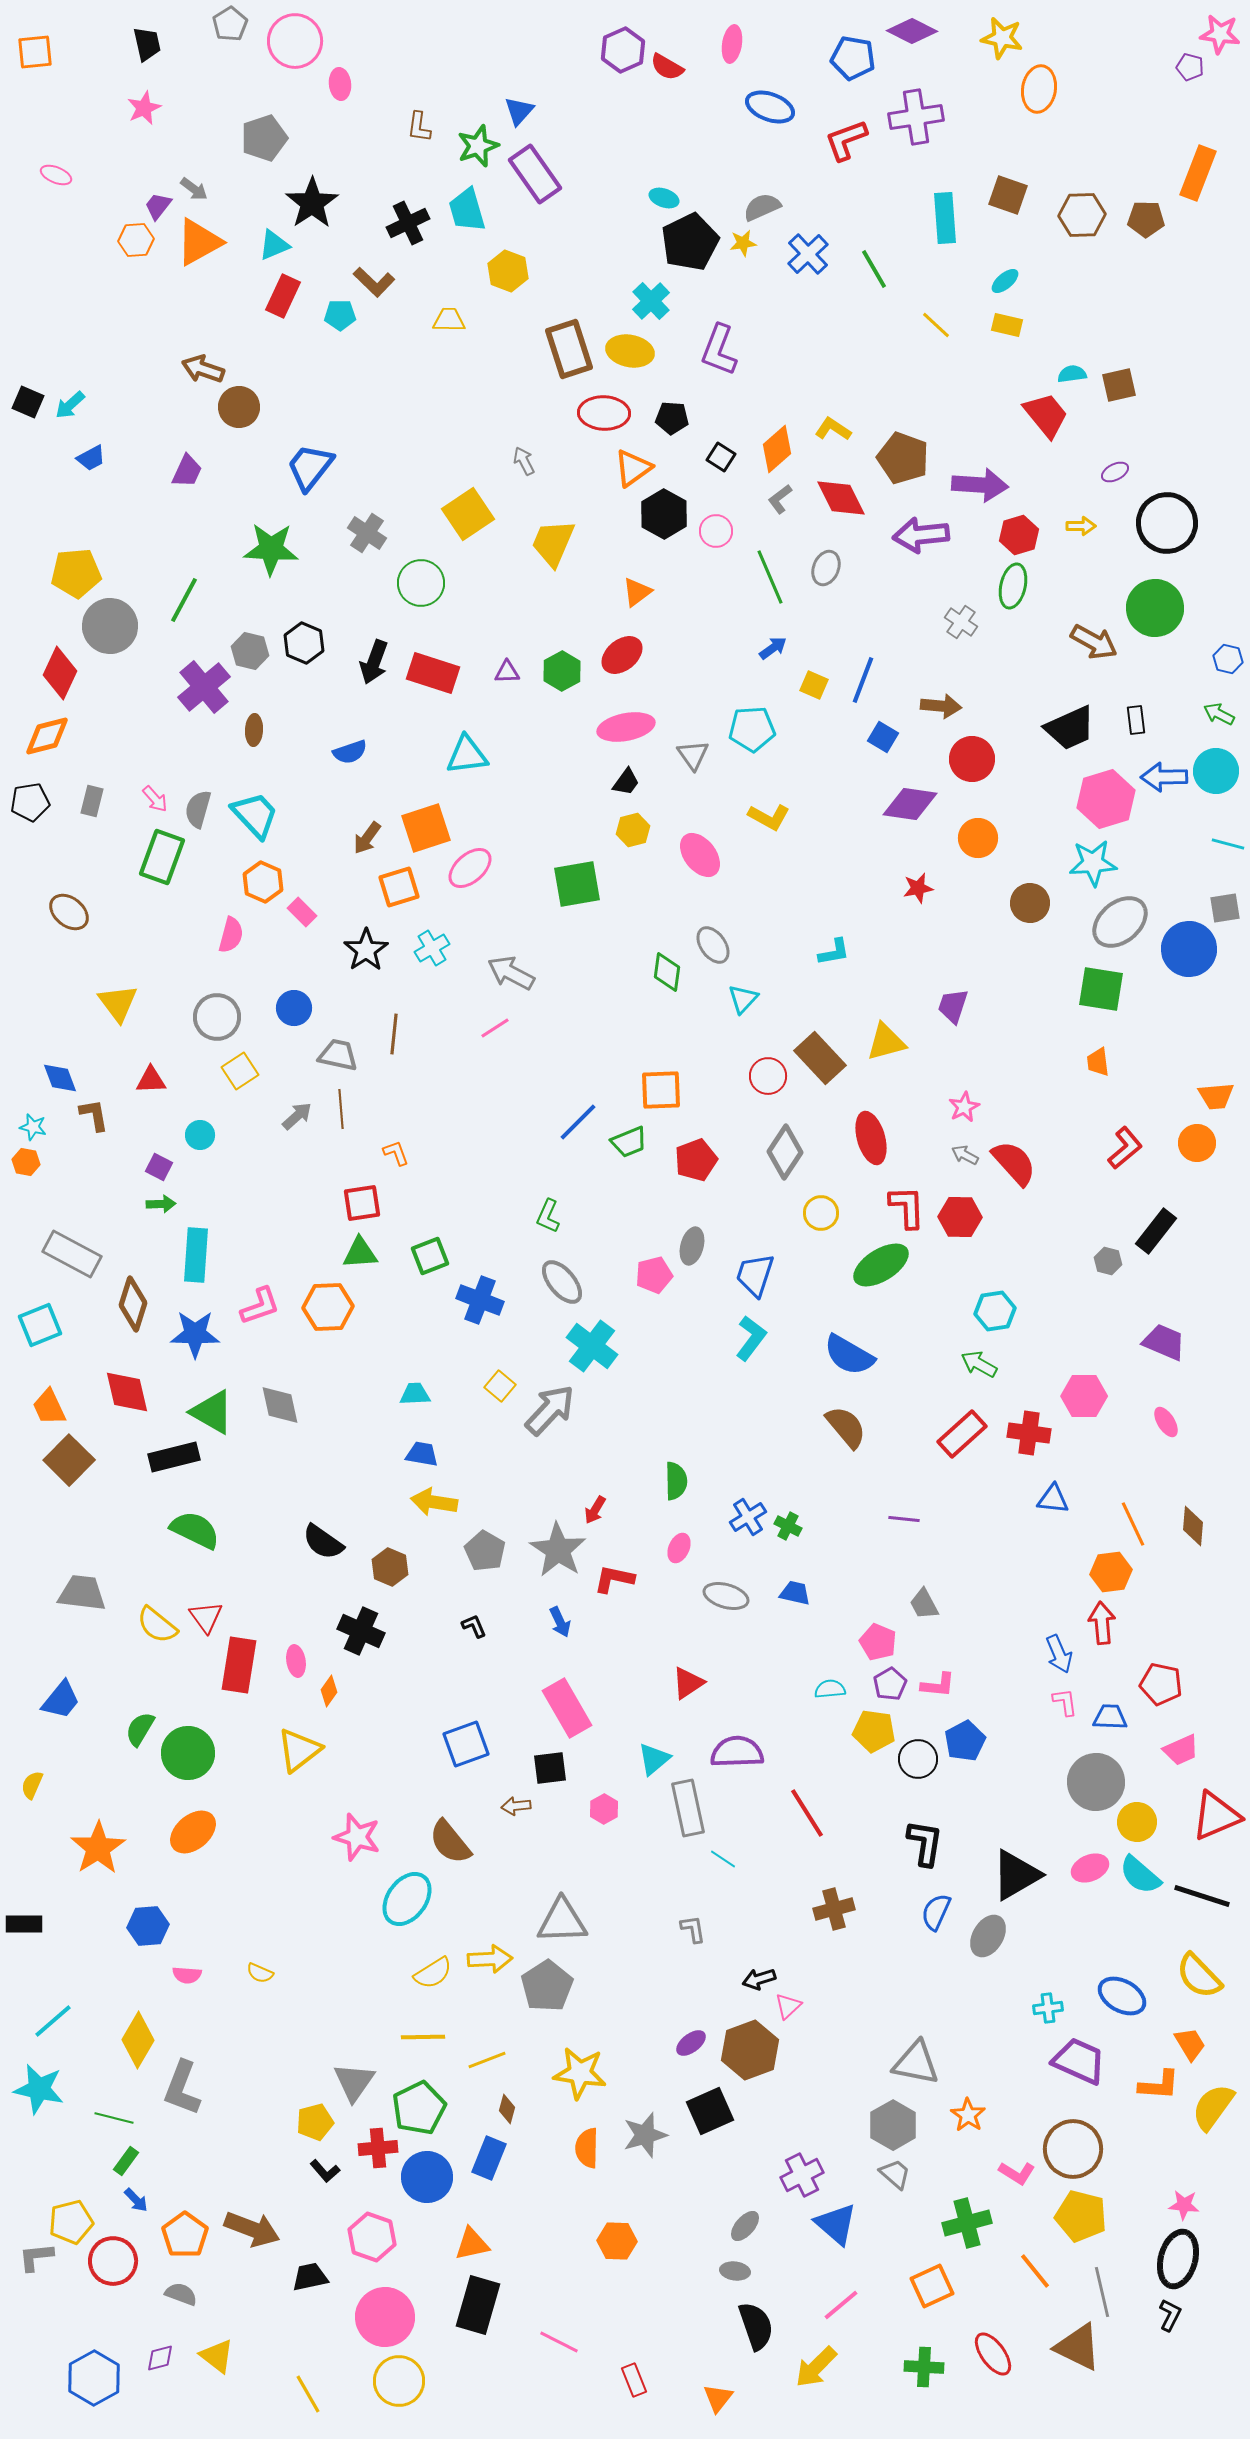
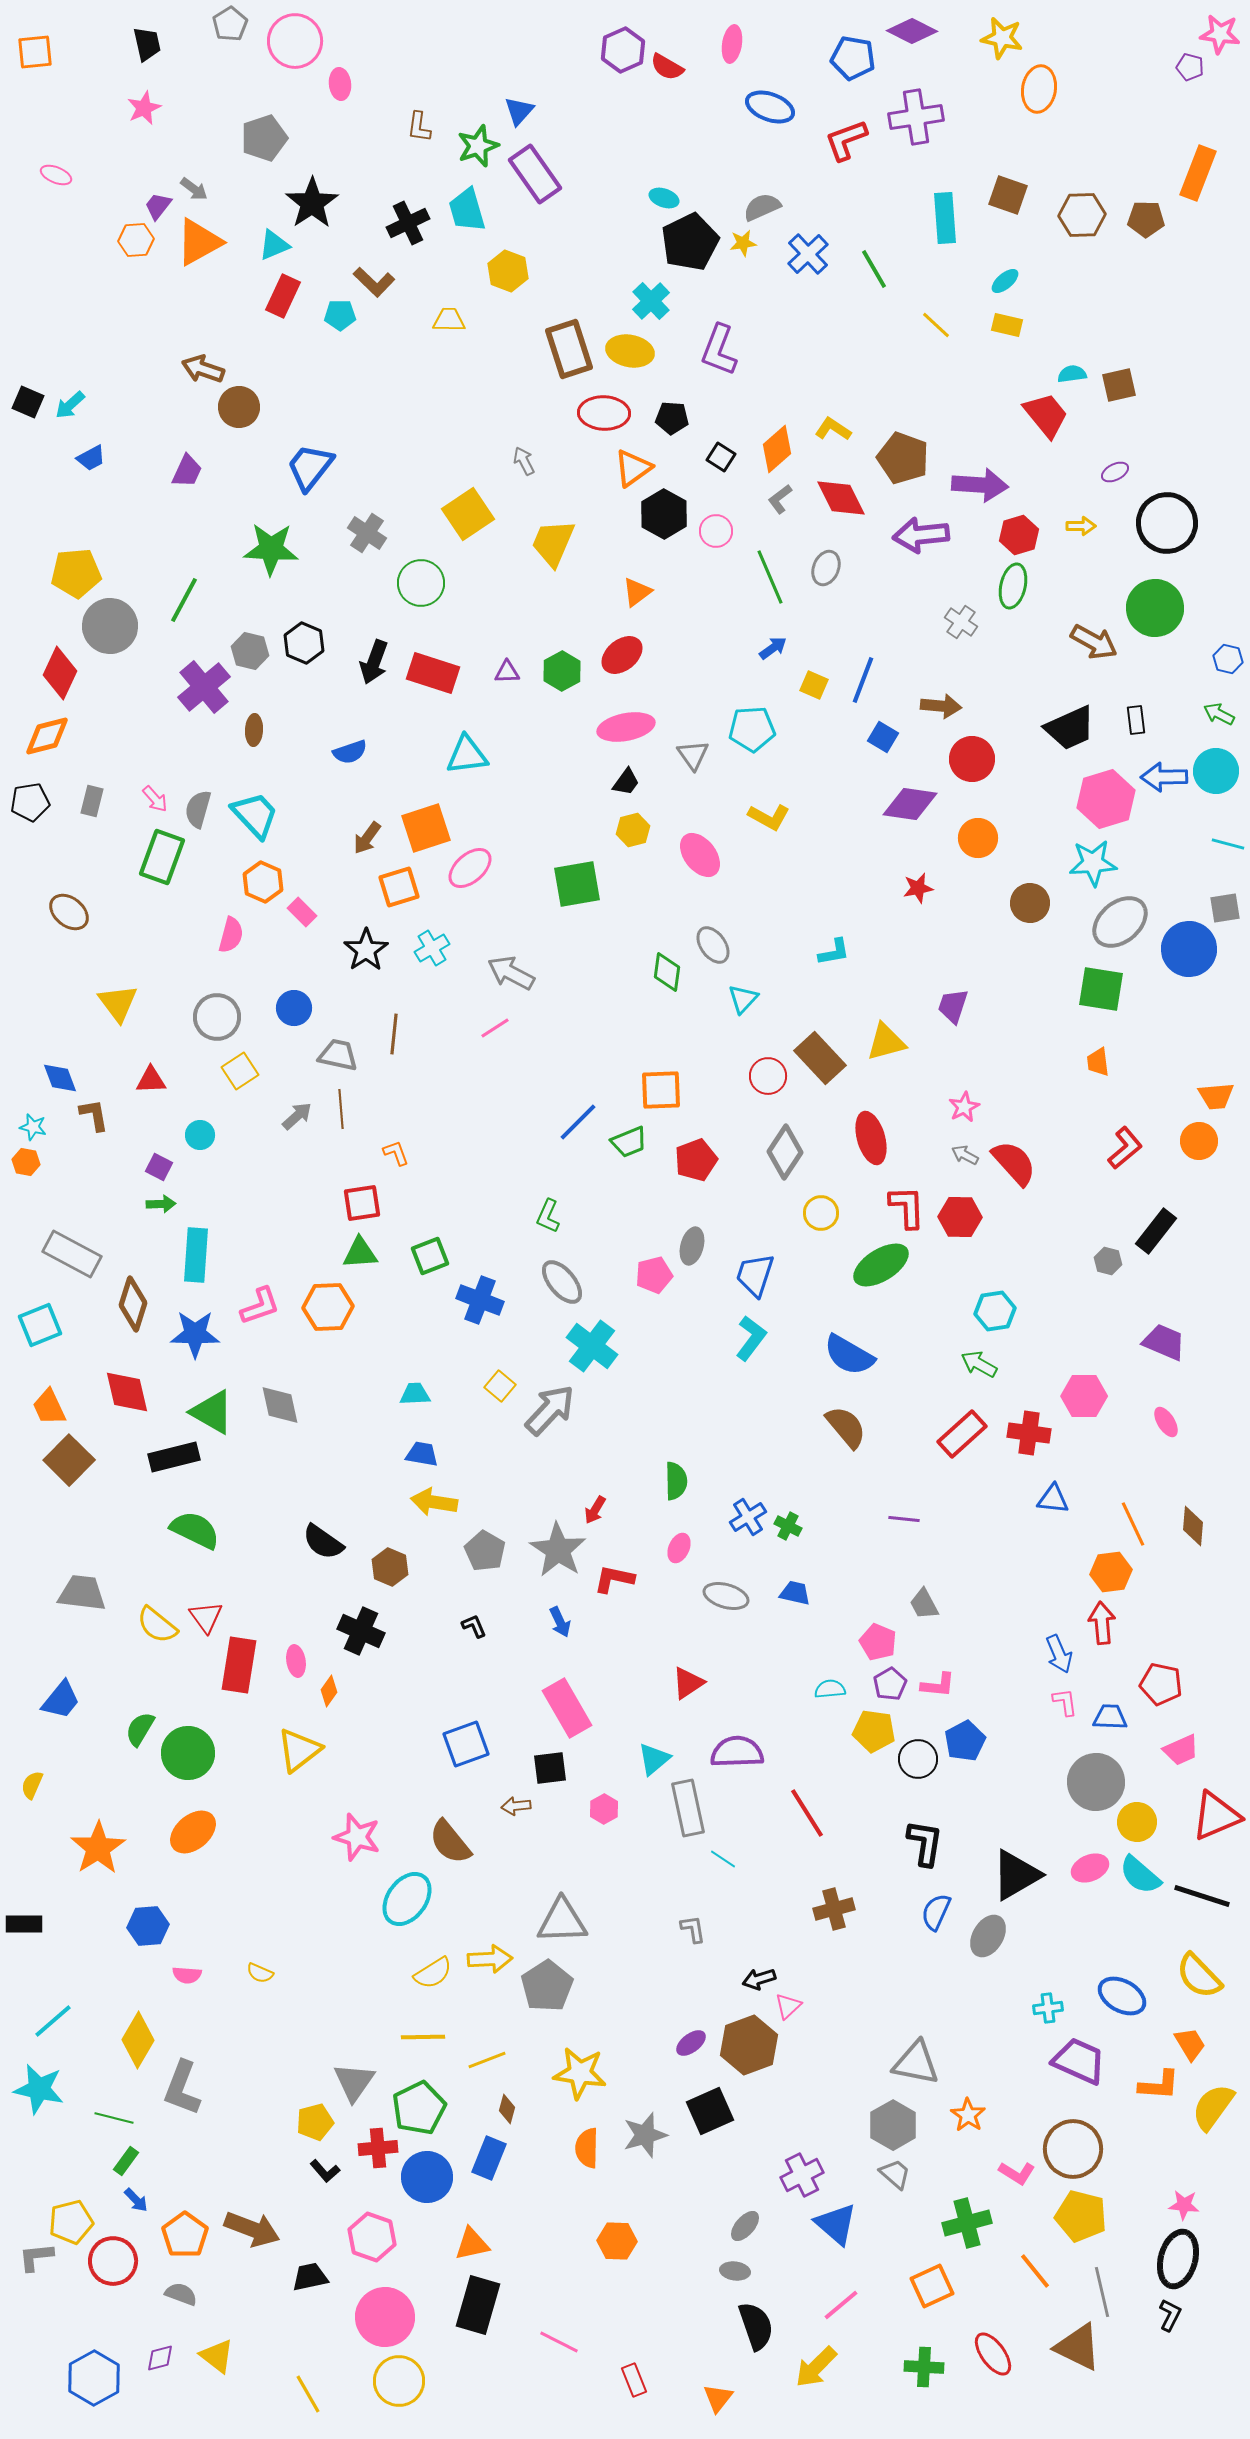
orange circle at (1197, 1143): moved 2 px right, 2 px up
brown hexagon at (750, 2050): moved 1 px left, 5 px up
